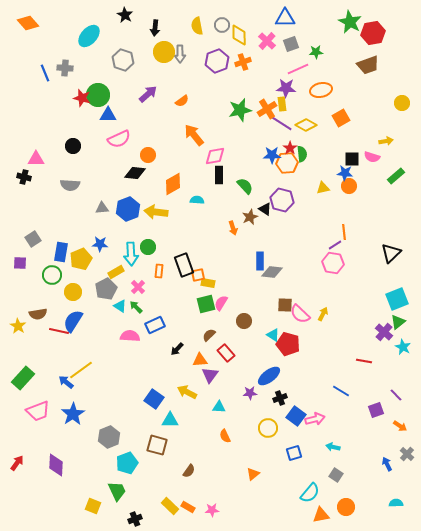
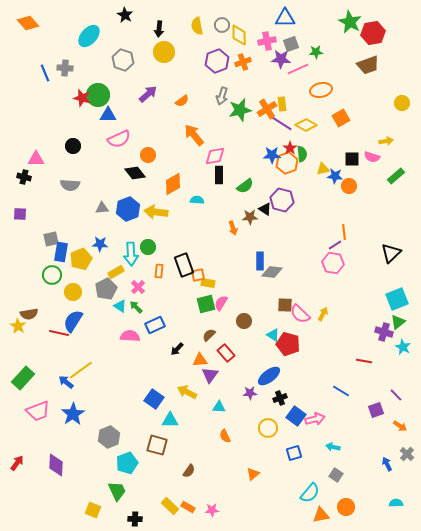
black arrow at (155, 28): moved 4 px right, 1 px down
pink cross at (267, 41): rotated 36 degrees clockwise
gray arrow at (180, 54): moved 42 px right, 42 px down; rotated 18 degrees clockwise
purple star at (286, 88): moved 5 px left, 29 px up
orange hexagon at (287, 163): rotated 15 degrees counterclockwise
black diamond at (135, 173): rotated 45 degrees clockwise
blue star at (345, 173): moved 10 px left, 3 px down
green semicircle at (245, 186): rotated 96 degrees clockwise
yellow triangle at (323, 188): moved 19 px up
brown star at (250, 217): rotated 21 degrees clockwise
gray square at (33, 239): moved 18 px right; rotated 21 degrees clockwise
purple square at (20, 263): moved 49 px up
brown semicircle at (38, 314): moved 9 px left
red line at (59, 331): moved 2 px down
purple cross at (384, 332): rotated 24 degrees counterclockwise
yellow square at (93, 506): moved 4 px down
black cross at (135, 519): rotated 24 degrees clockwise
